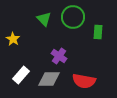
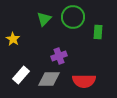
green triangle: rotated 28 degrees clockwise
purple cross: rotated 35 degrees clockwise
red semicircle: rotated 10 degrees counterclockwise
